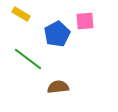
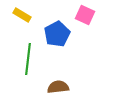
yellow rectangle: moved 1 px right, 1 px down
pink square: moved 6 px up; rotated 30 degrees clockwise
green line: rotated 60 degrees clockwise
